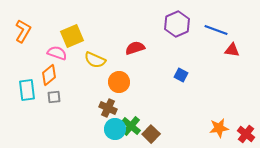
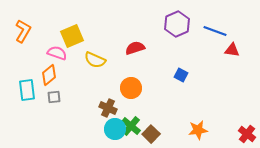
blue line: moved 1 px left, 1 px down
orange circle: moved 12 px right, 6 px down
orange star: moved 21 px left, 2 px down
red cross: moved 1 px right
